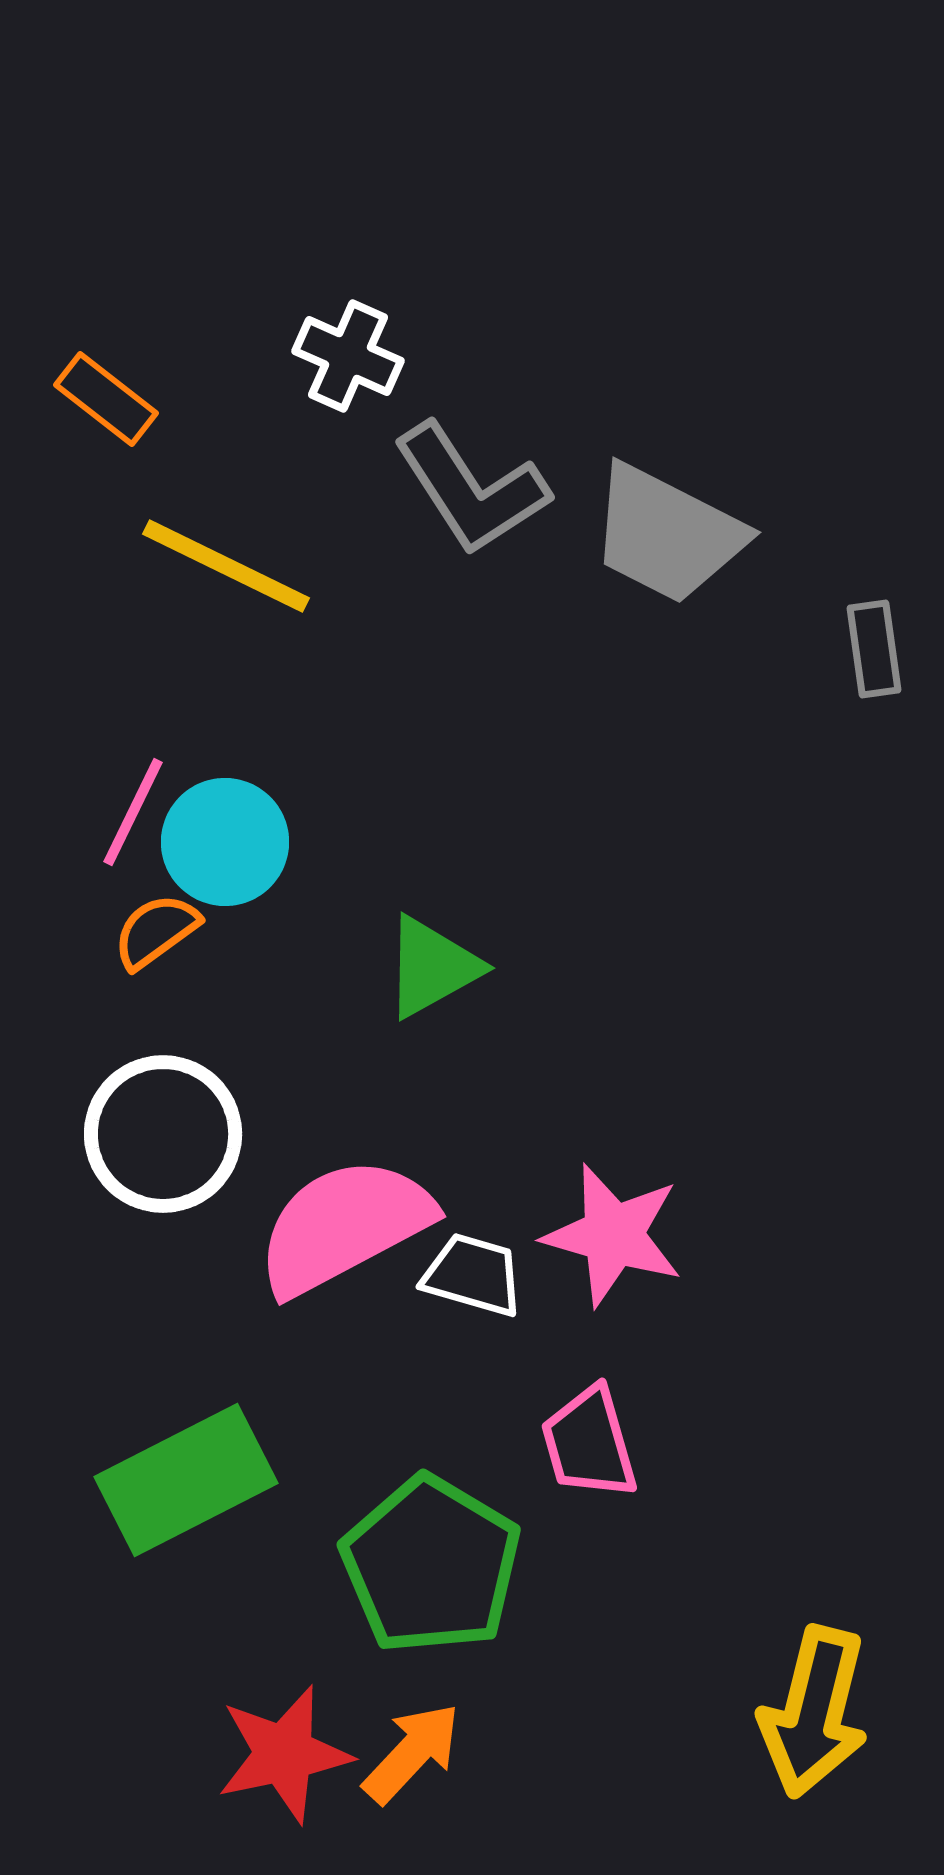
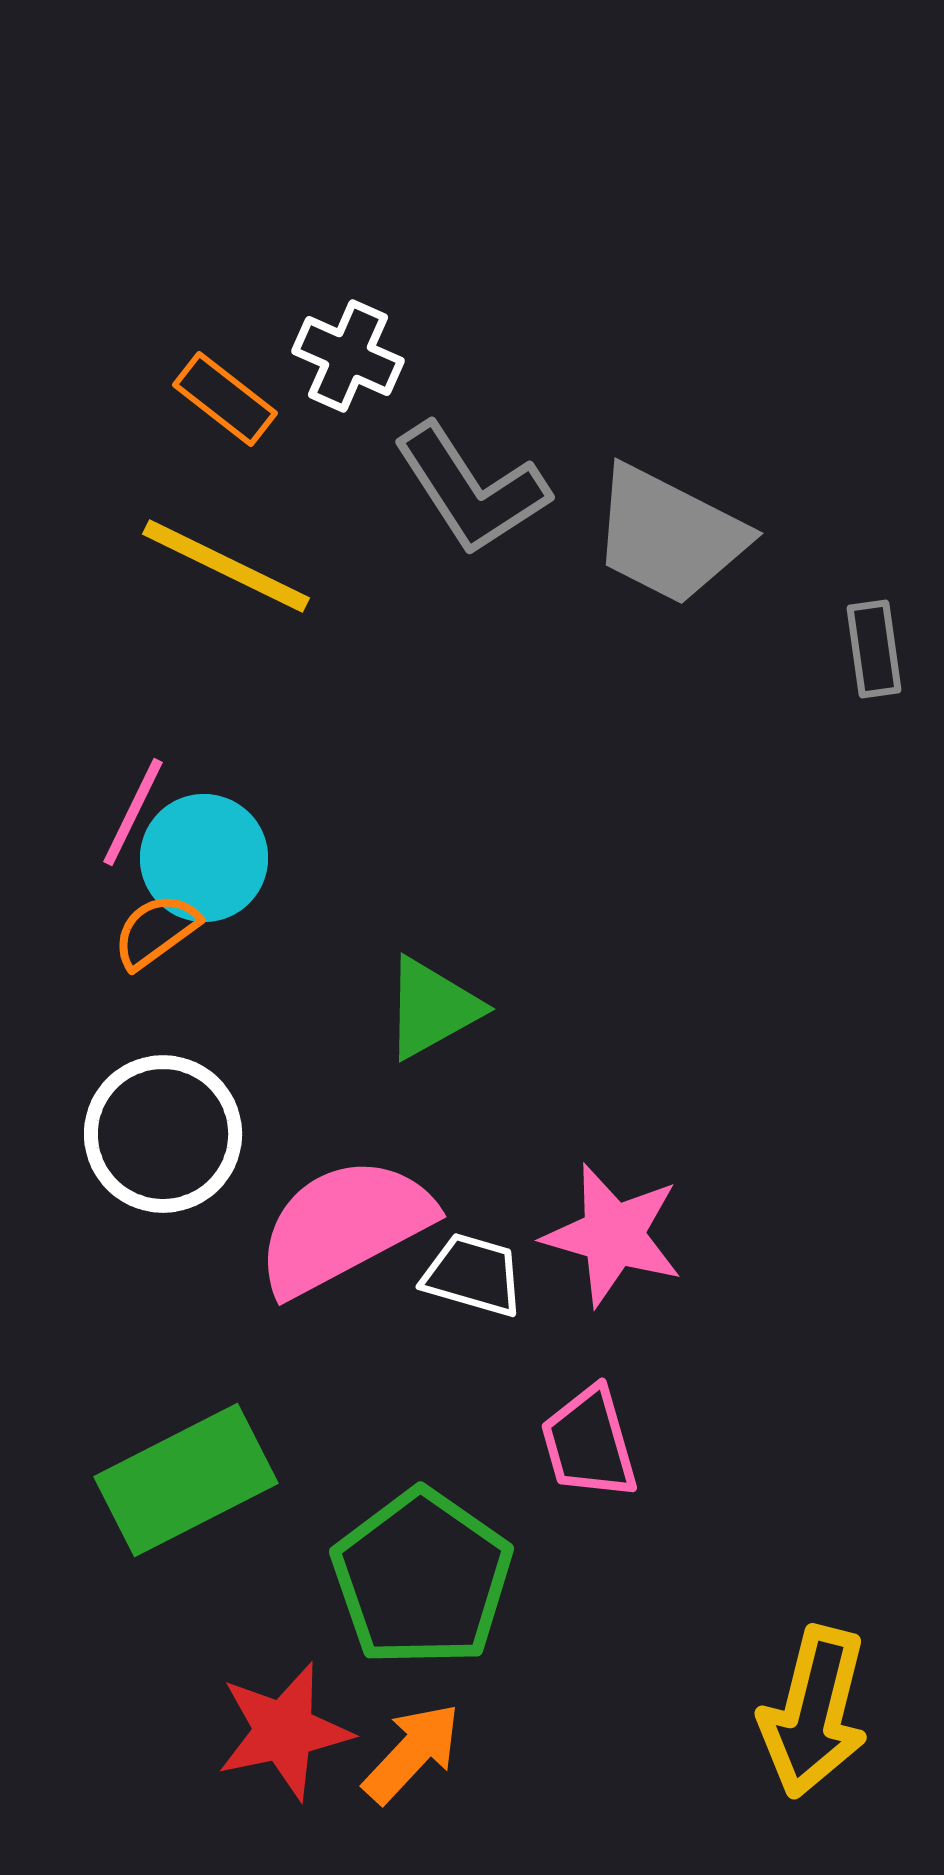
orange rectangle: moved 119 px right
gray trapezoid: moved 2 px right, 1 px down
cyan circle: moved 21 px left, 16 px down
green triangle: moved 41 px down
green pentagon: moved 9 px left, 13 px down; rotated 4 degrees clockwise
red star: moved 23 px up
